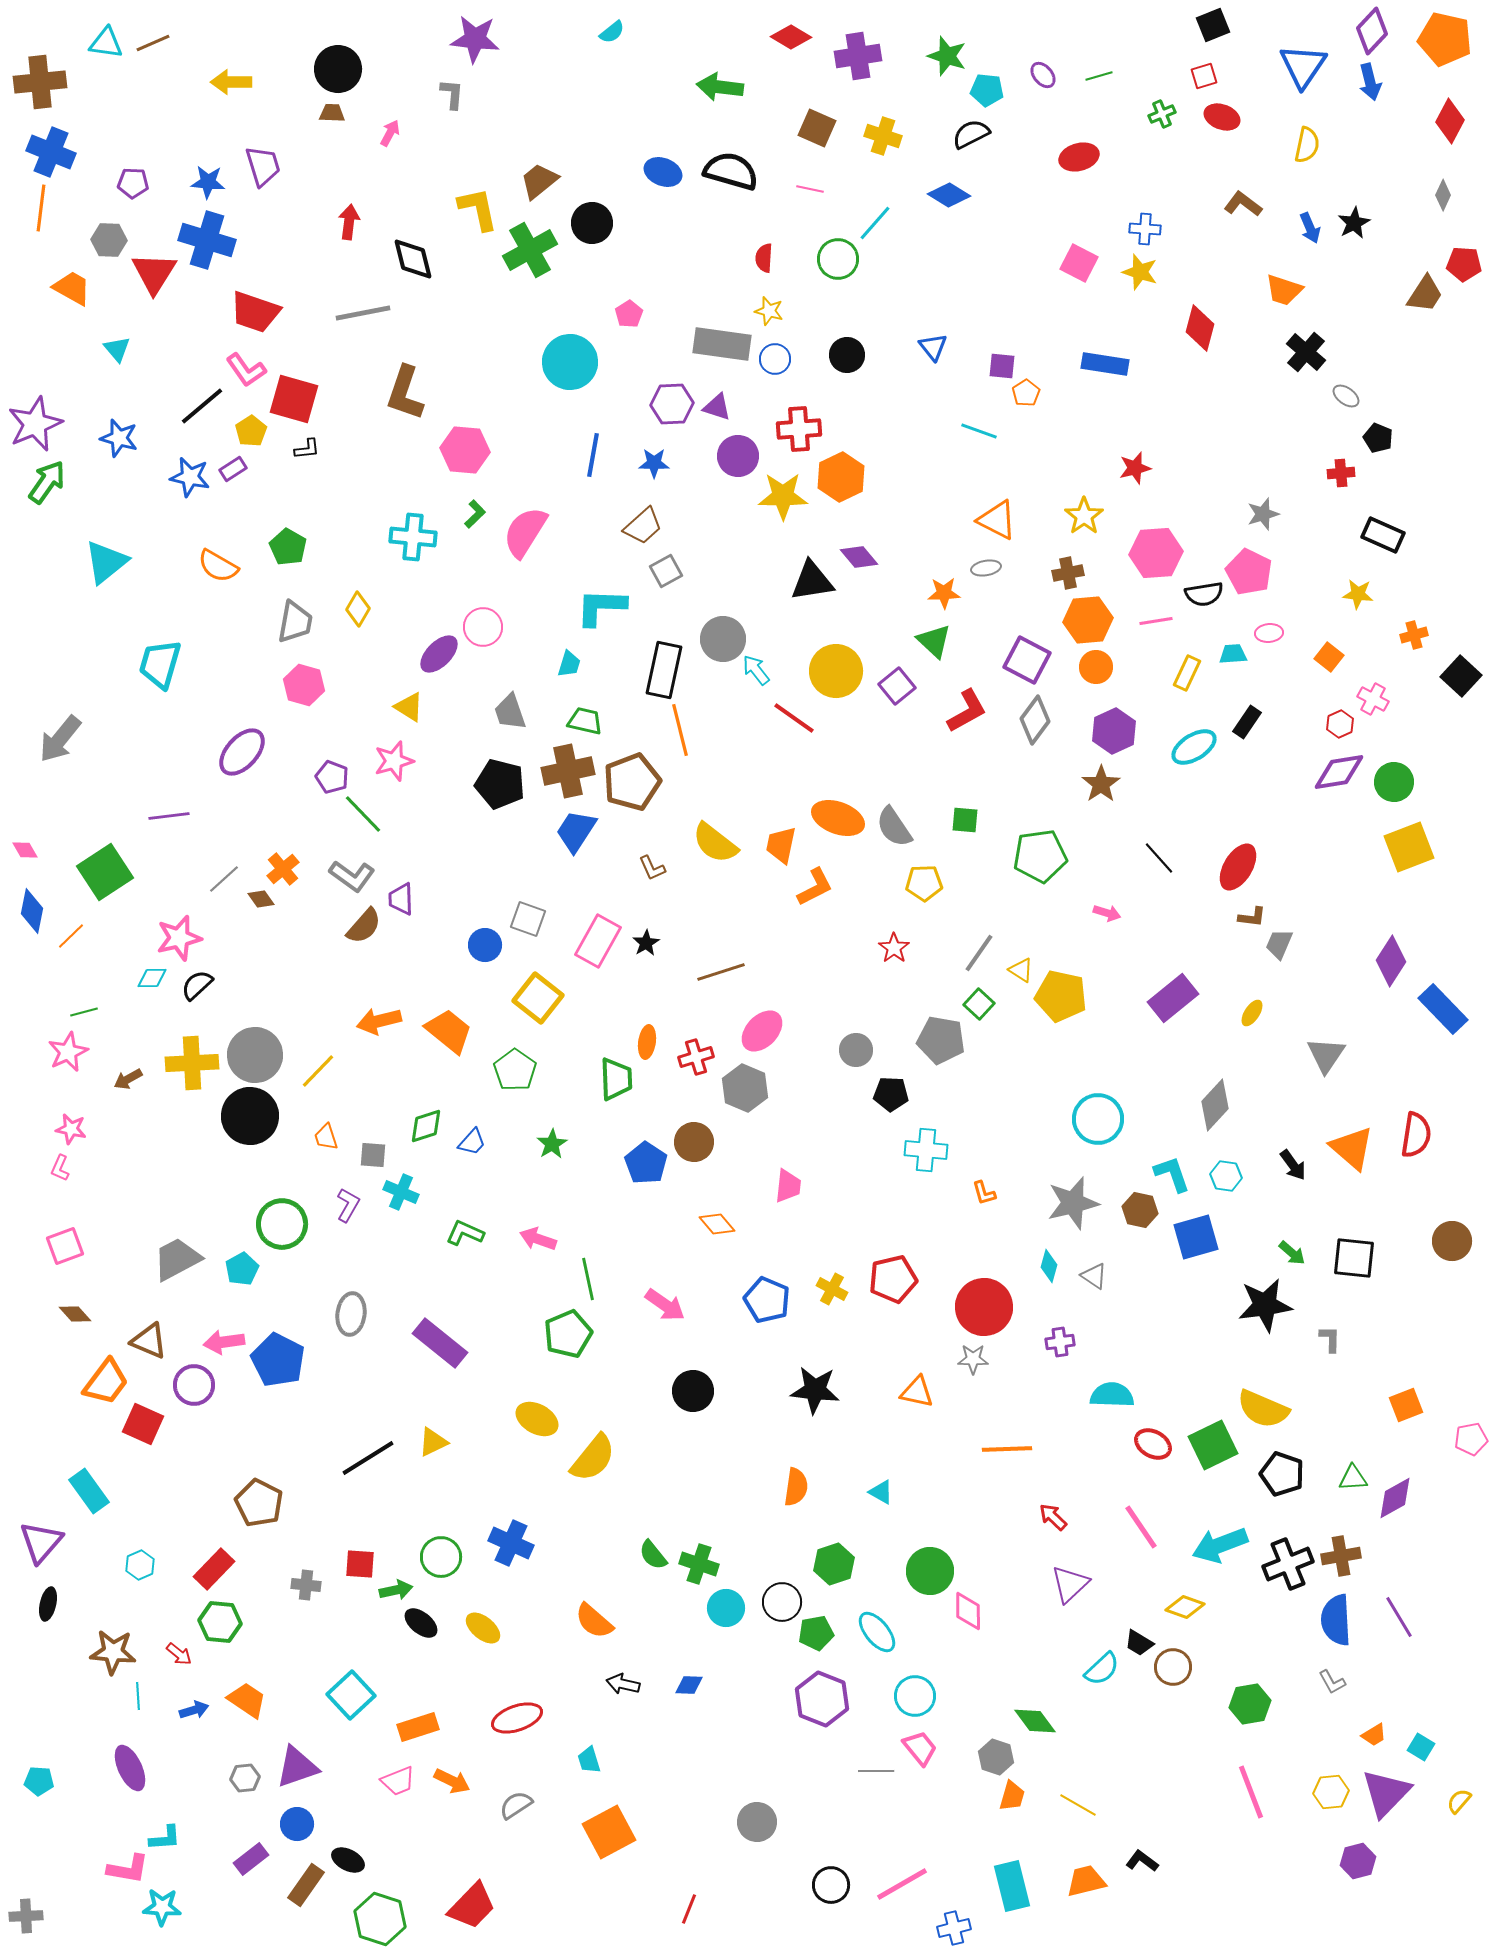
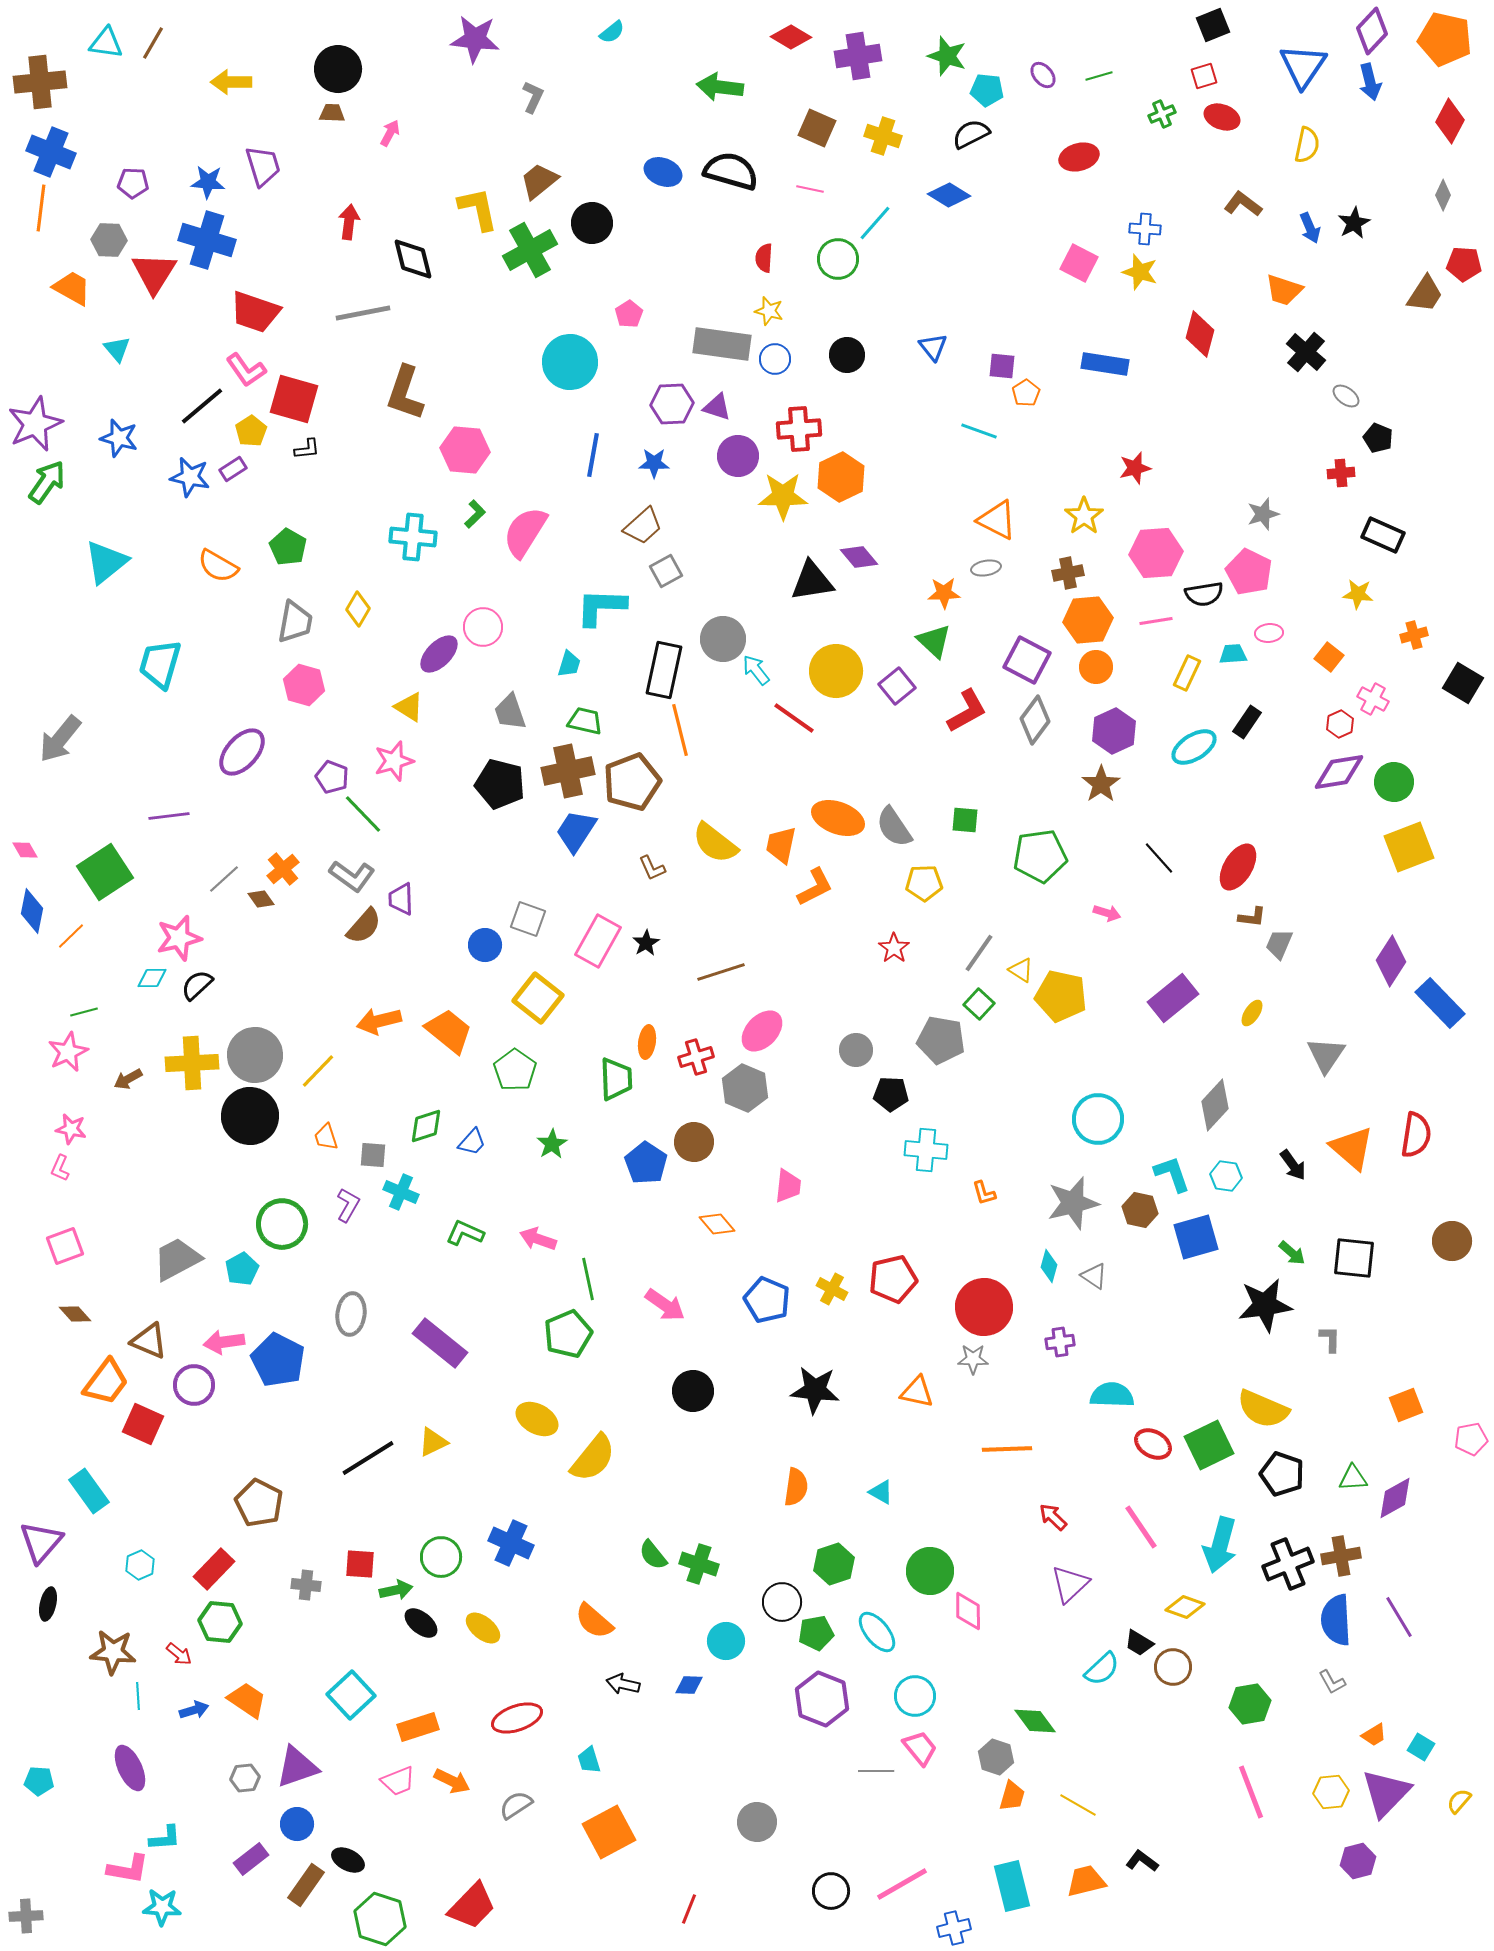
brown line at (153, 43): rotated 36 degrees counterclockwise
gray L-shape at (452, 94): moved 81 px right, 3 px down; rotated 20 degrees clockwise
red diamond at (1200, 328): moved 6 px down
black square at (1461, 676): moved 2 px right, 7 px down; rotated 12 degrees counterclockwise
blue rectangle at (1443, 1009): moved 3 px left, 6 px up
green square at (1213, 1445): moved 4 px left
cyan arrow at (1220, 1545): rotated 54 degrees counterclockwise
cyan circle at (726, 1608): moved 33 px down
black circle at (831, 1885): moved 6 px down
